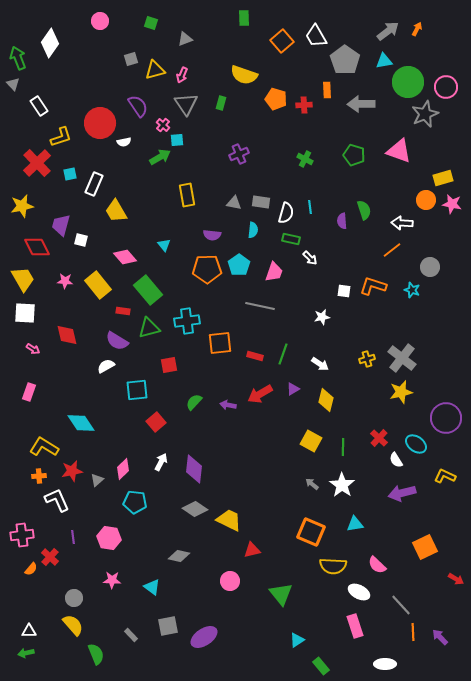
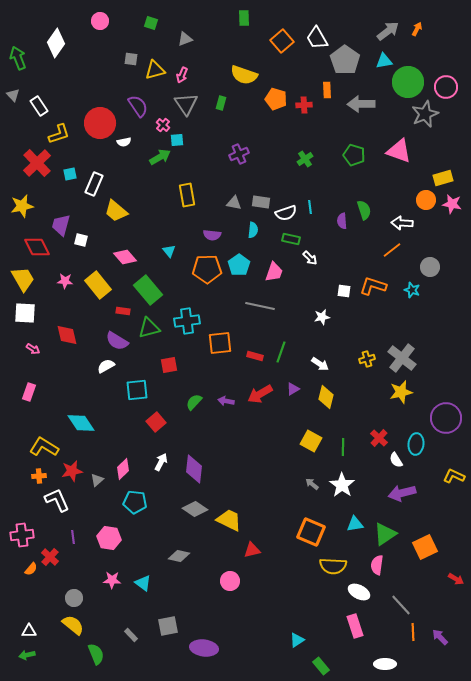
white trapezoid at (316, 36): moved 1 px right, 2 px down
white diamond at (50, 43): moved 6 px right
gray square at (131, 59): rotated 24 degrees clockwise
gray triangle at (13, 84): moved 11 px down
yellow L-shape at (61, 137): moved 2 px left, 3 px up
green cross at (305, 159): rotated 28 degrees clockwise
yellow trapezoid at (116, 211): rotated 20 degrees counterclockwise
white semicircle at (286, 213): rotated 55 degrees clockwise
cyan triangle at (164, 245): moved 5 px right, 6 px down
green line at (283, 354): moved 2 px left, 2 px up
yellow diamond at (326, 400): moved 3 px up
purple arrow at (228, 405): moved 2 px left, 4 px up
cyan ellipse at (416, 444): rotated 60 degrees clockwise
yellow L-shape at (445, 476): moved 9 px right
pink semicircle at (377, 565): rotated 54 degrees clockwise
cyan triangle at (152, 587): moved 9 px left, 4 px up
green triangle at (281, 594): moved 104 px right, 60 px up; rotated 35 degrees clockwise
yellow semicircle at (73, 625): rotated 10 degrees counterclockwise
purple ellipse at (204, 637): moved 11 px down; rotated 40 degrees clockwise
green arrow at (26, 653): moved 1 px right, 2 px down
